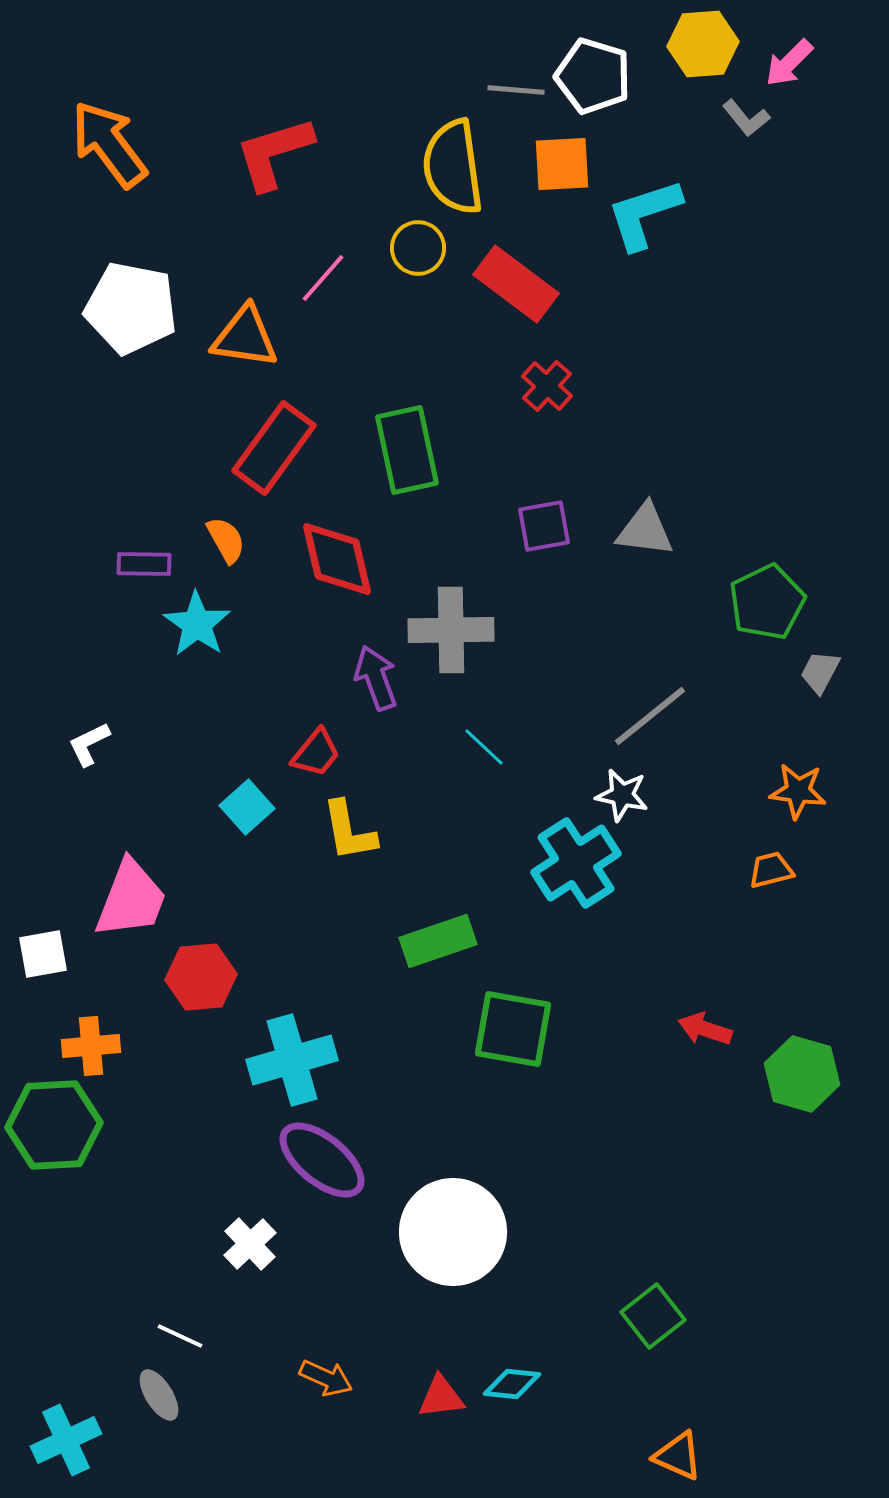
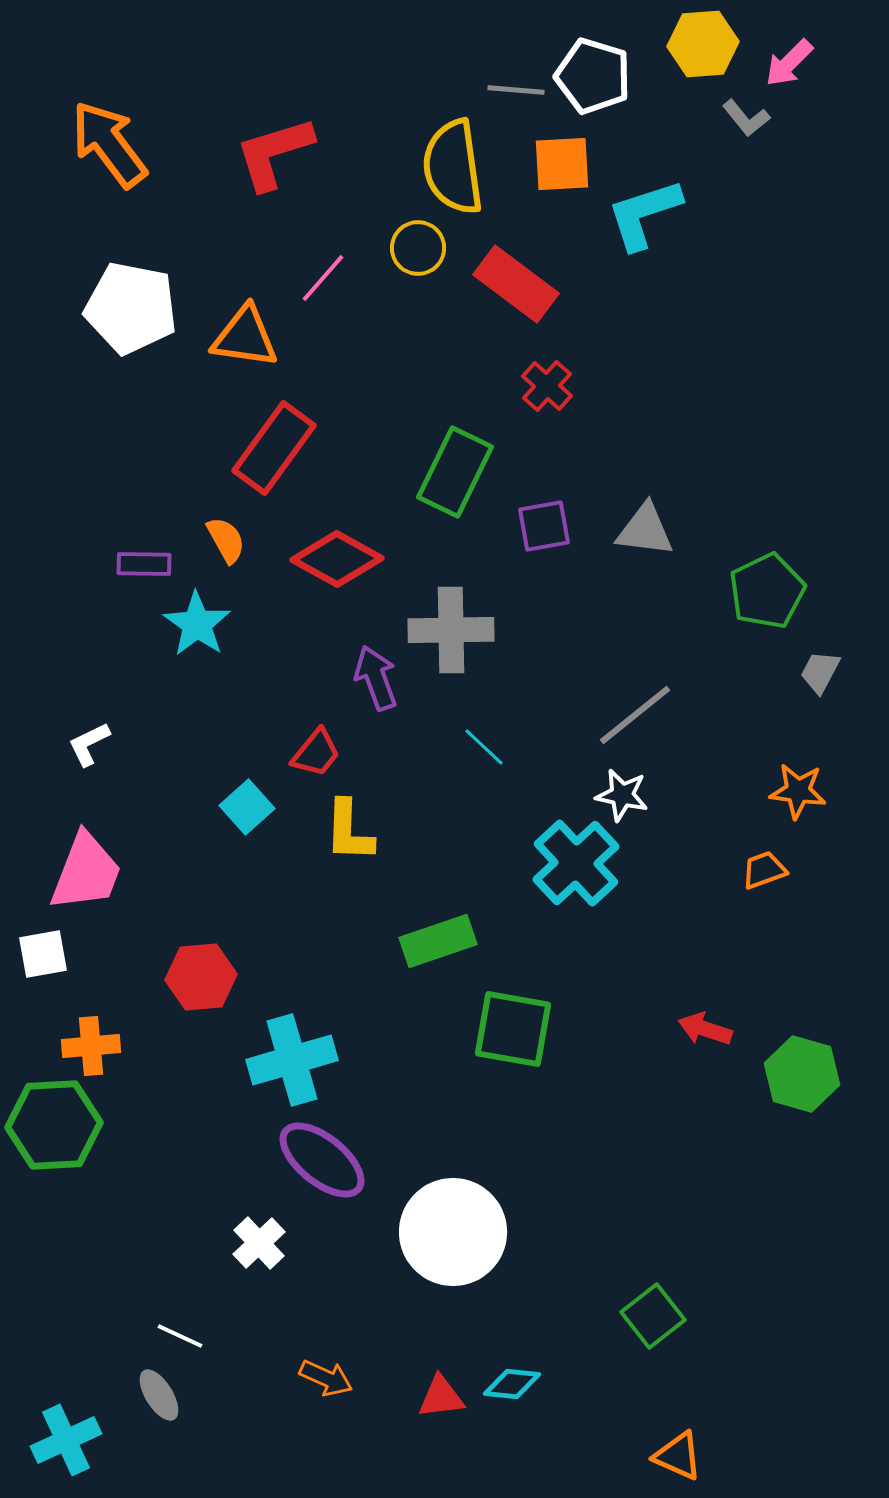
green rectangle at (407, 450): moved 48 px right, 22 px down; rotated 38 degrees clockwise
red diamond at (337, 559): rotated 48 degrees counterclockwise
green pentagon at (767, 602): moved 11 px up
gray line at (650, 716): moved 15 px left, 1 px up
yellow L-shape at (349, 831): rotated 12 degrees clockwise
cyan cross at (576, 863): rotated 10 degrees counterclockwise
orange trapezoid at (771, 870): moved 7 px left; rotated 6 degrees counterclockwise
pink trapezoid at (131, 899): moved 45 px left, 27 px up
white cross at (250, 1244): moved 9 px right, 1 px up
